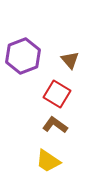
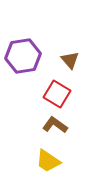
purple hexagon: rotated 12 degrees clockwise
